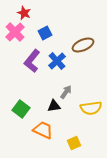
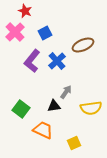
red star: moved 1 px right, 2 px up
